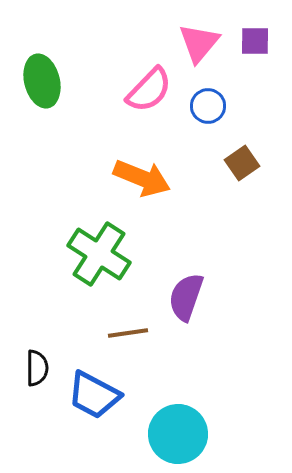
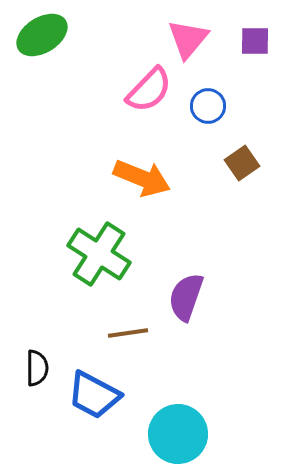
pink triangle: moved 11 px left, 4 px up
green ellipse: moved 46 px up; rotated 72 degrees clockwise
